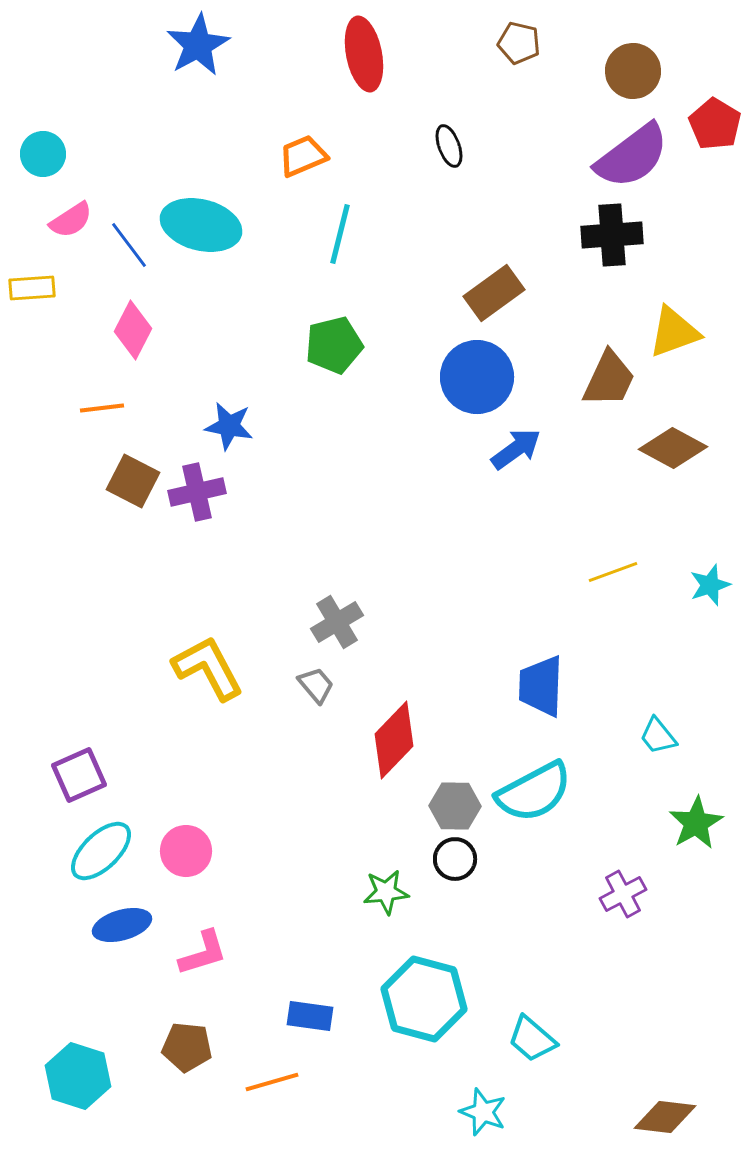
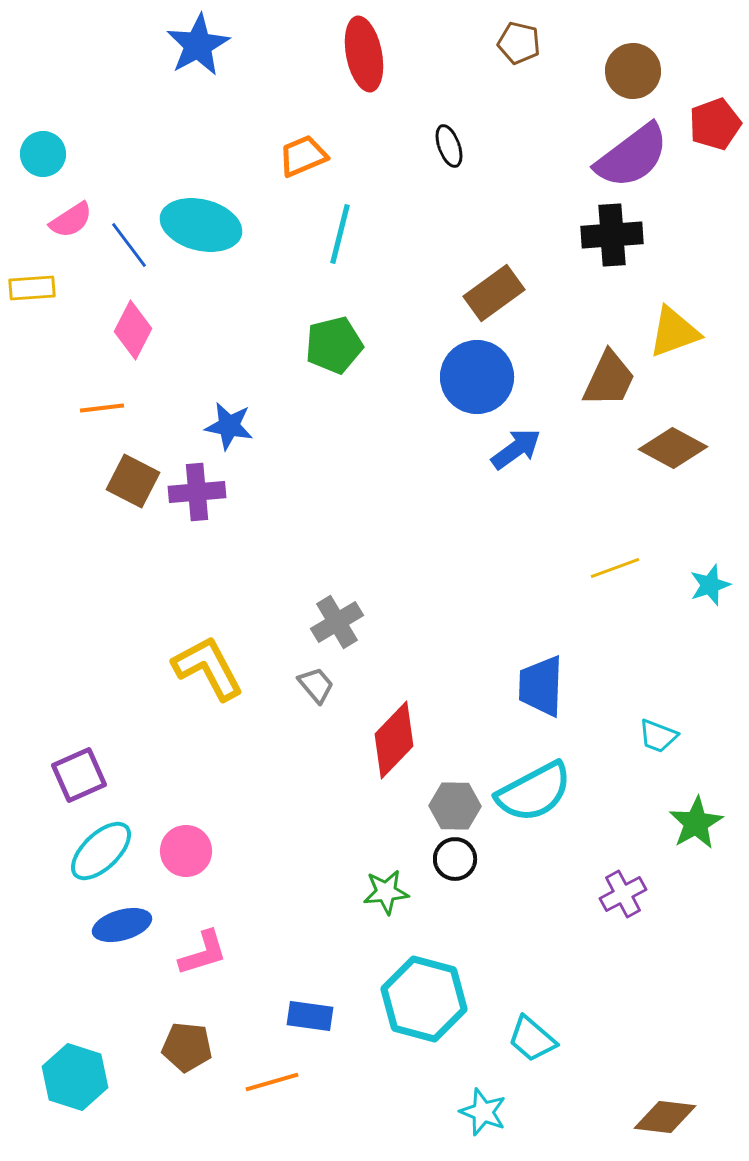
red pentagon at (715, 124): rotated 21 degrees clockwise
purple cross at (197, 492): rotated 8 degrees clockwise
yellow line at (613, 572): moved 2 px right, 4 px up
cyan trapezoid at (658, 736): rotated 30 degrees counterclockwise
cyan hexagon at (78, 1076): moved 3 px left, 1 px down
